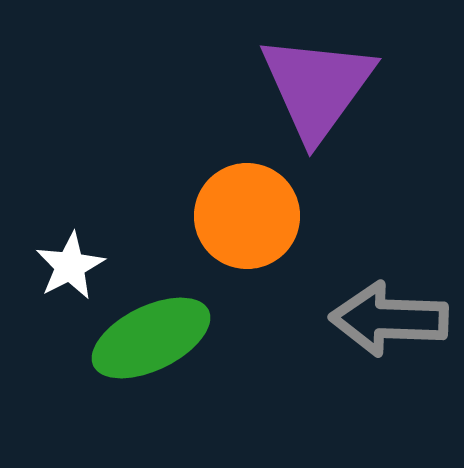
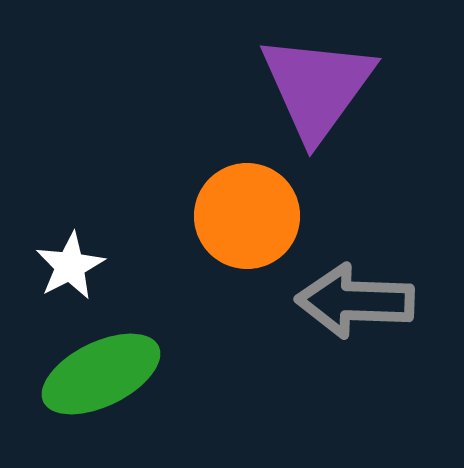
gray arrow: moved 34 px left, 18 px up
green ellipse: moved 50 px left, 36 px down
